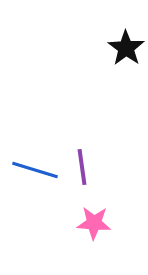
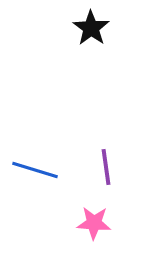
black star: moved 35 px left, 20 px up
purple line: moved 24 px right
